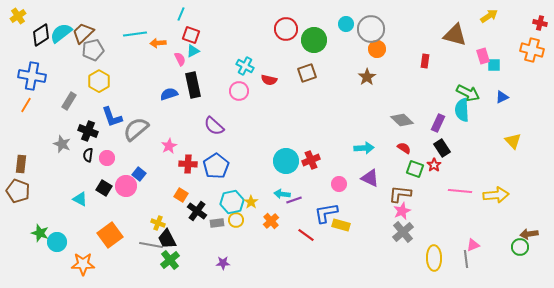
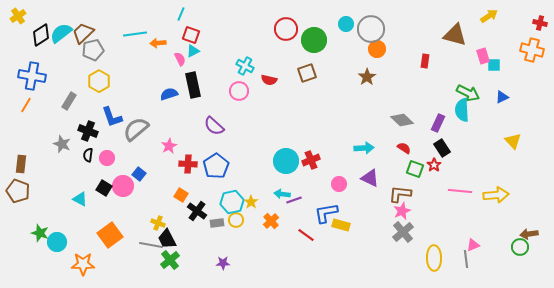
pink circle at (126, 186): moved 3 px left
